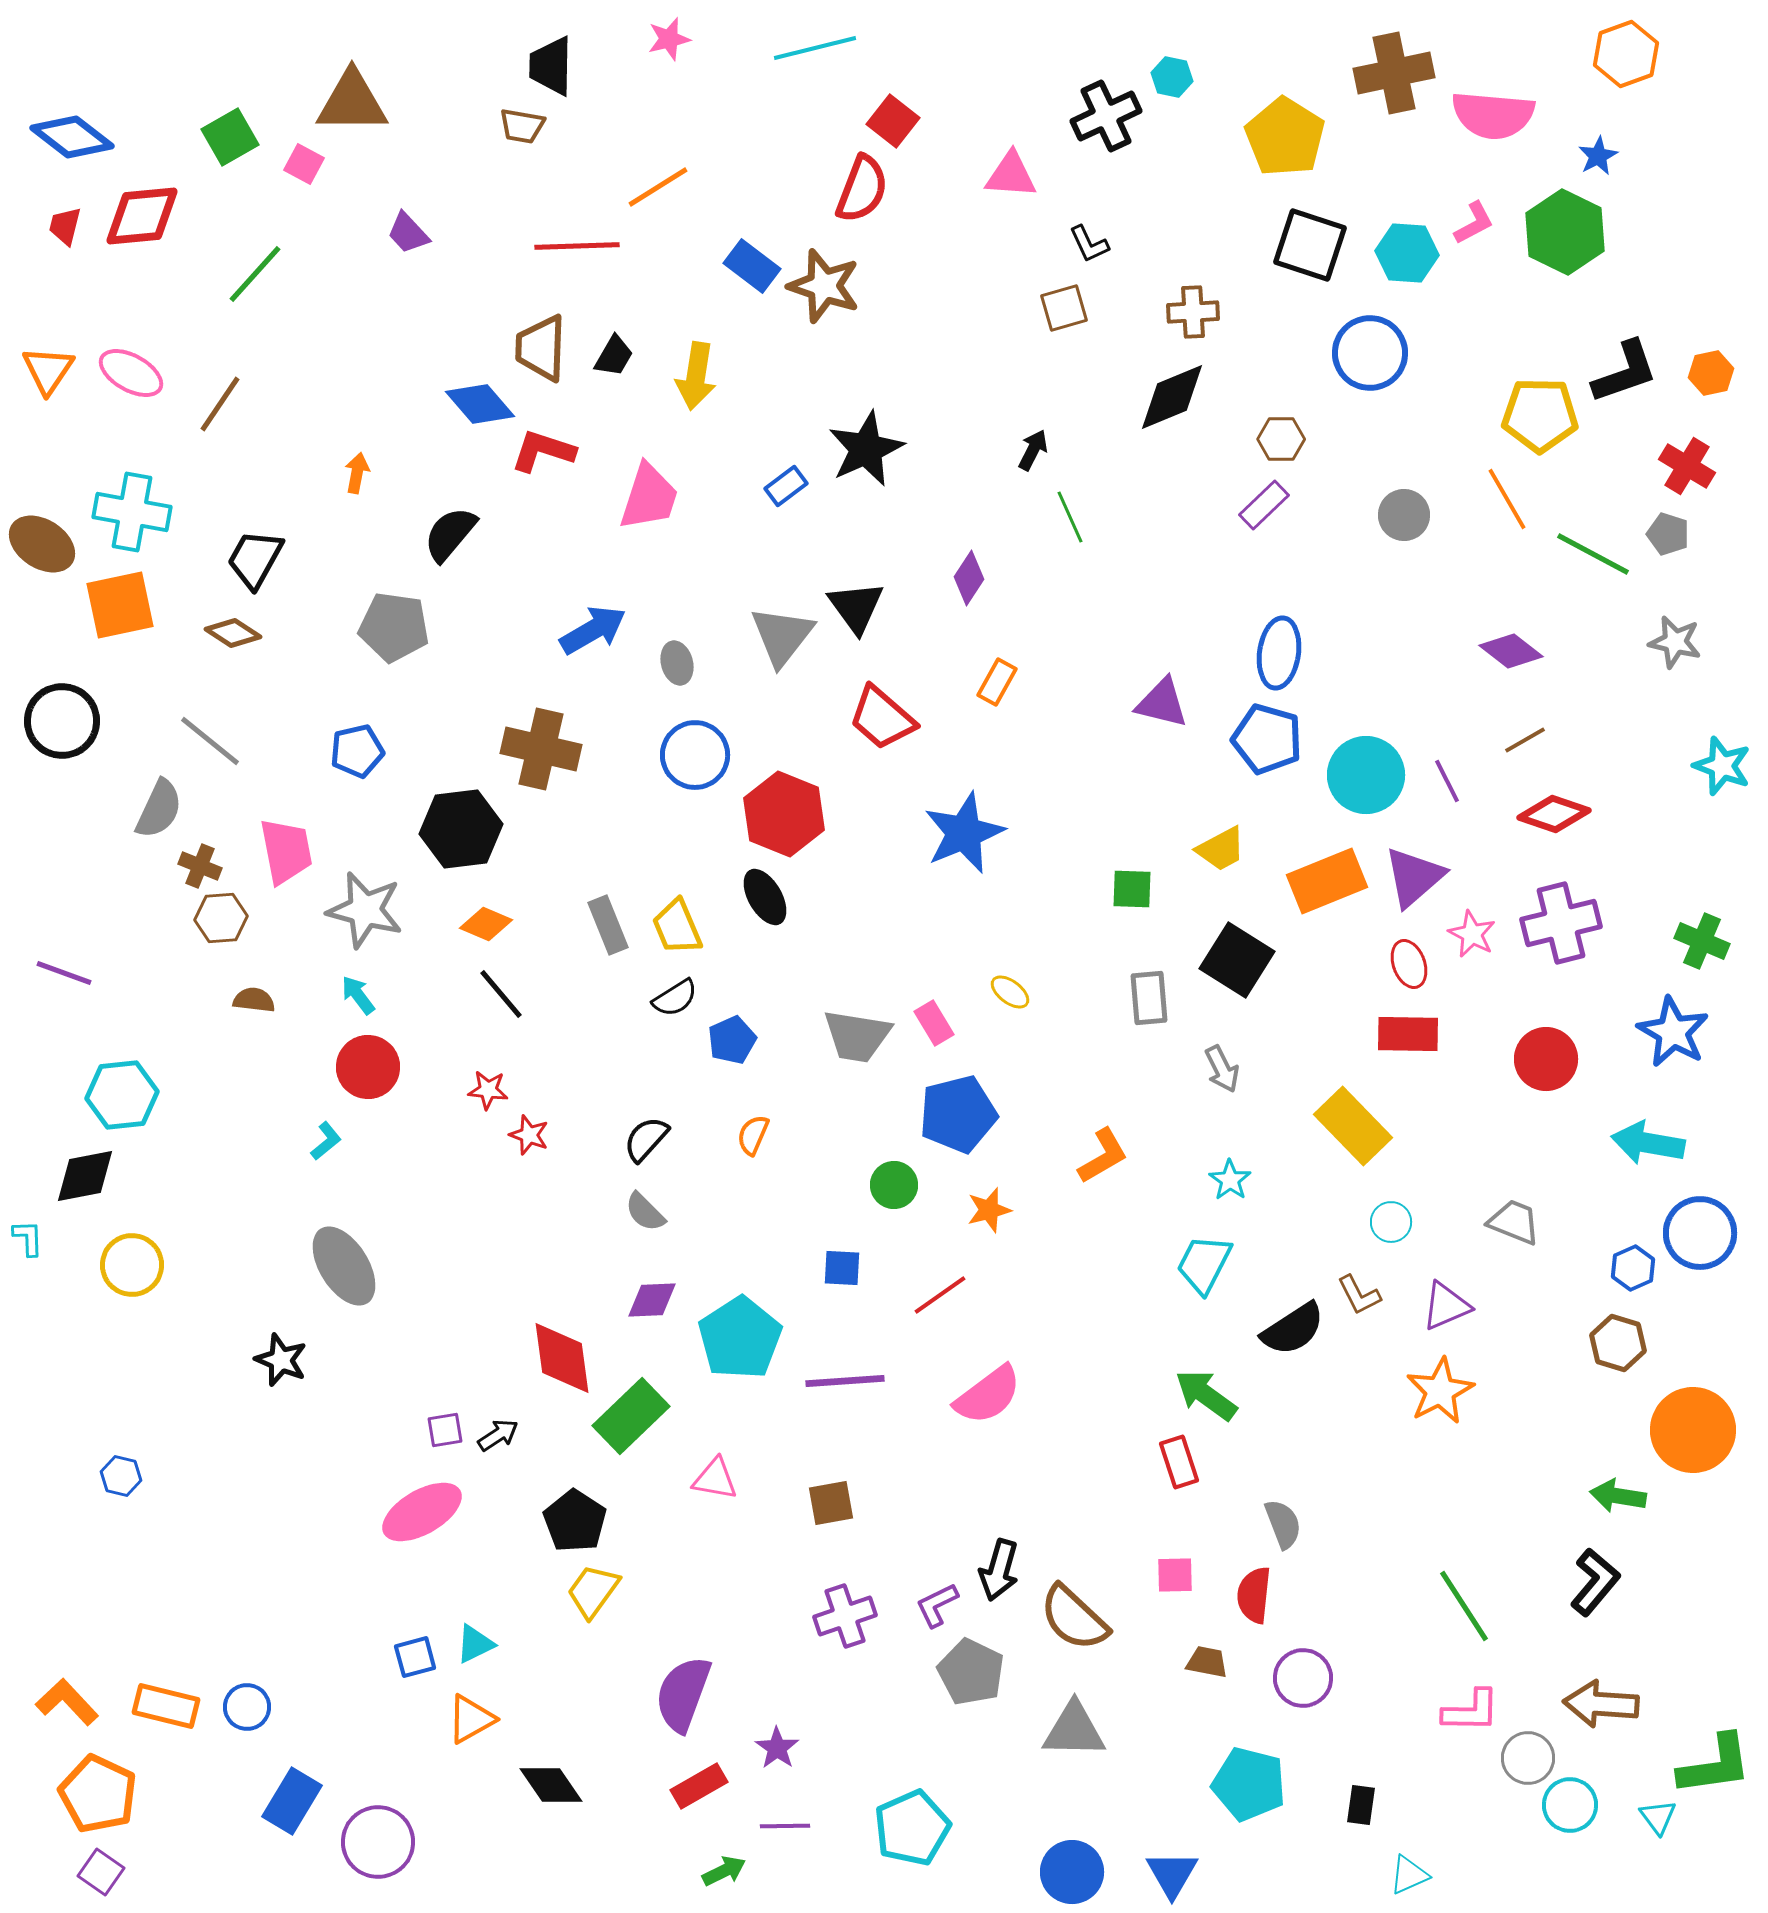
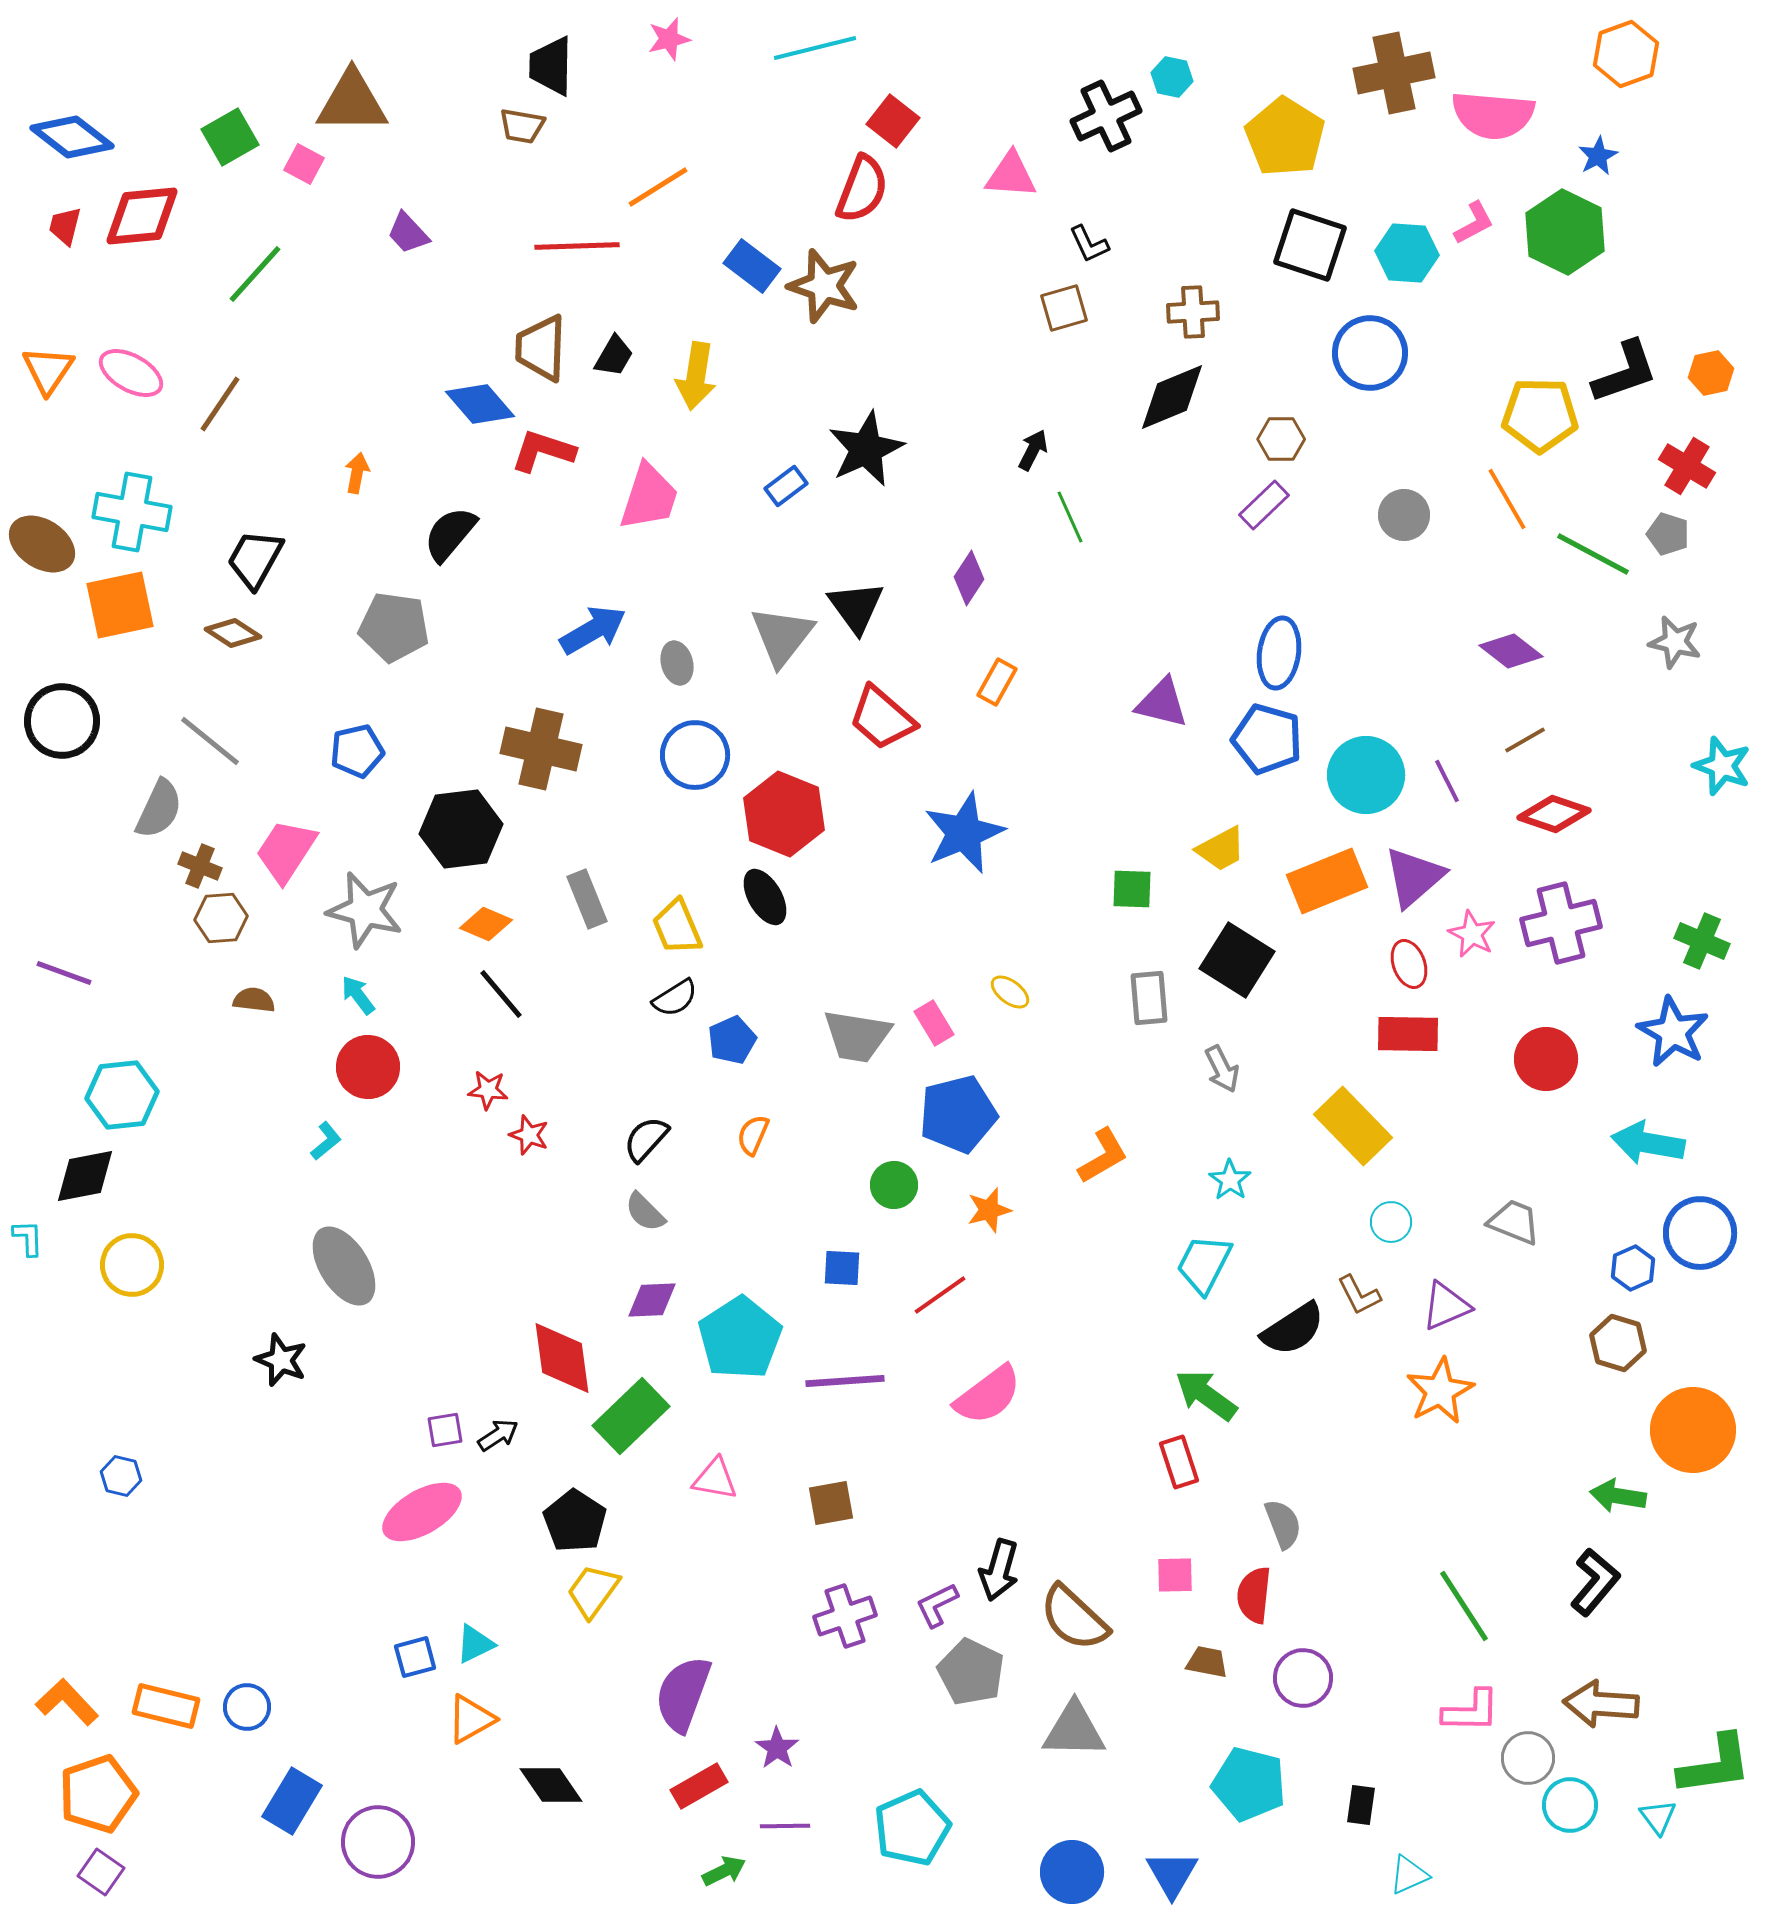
pink trapezoid at (286, 851): rotated 136 degrees counterclockwise
gray rectangle at (608, 925): moved 21 px left, 26 px up
orange pentagon at (98, 1794): rotated 28 degrees clockwise
